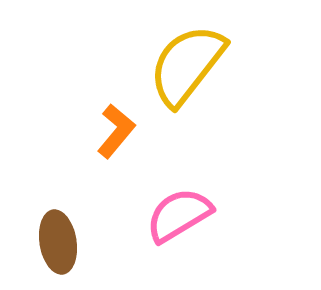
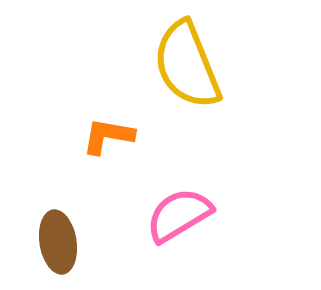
yellow semicircle: rotated 60 degrees counterclockwise
orange L-shape: moved 8 px left, 5 px down; rotated 120 degrees counterclockwise
